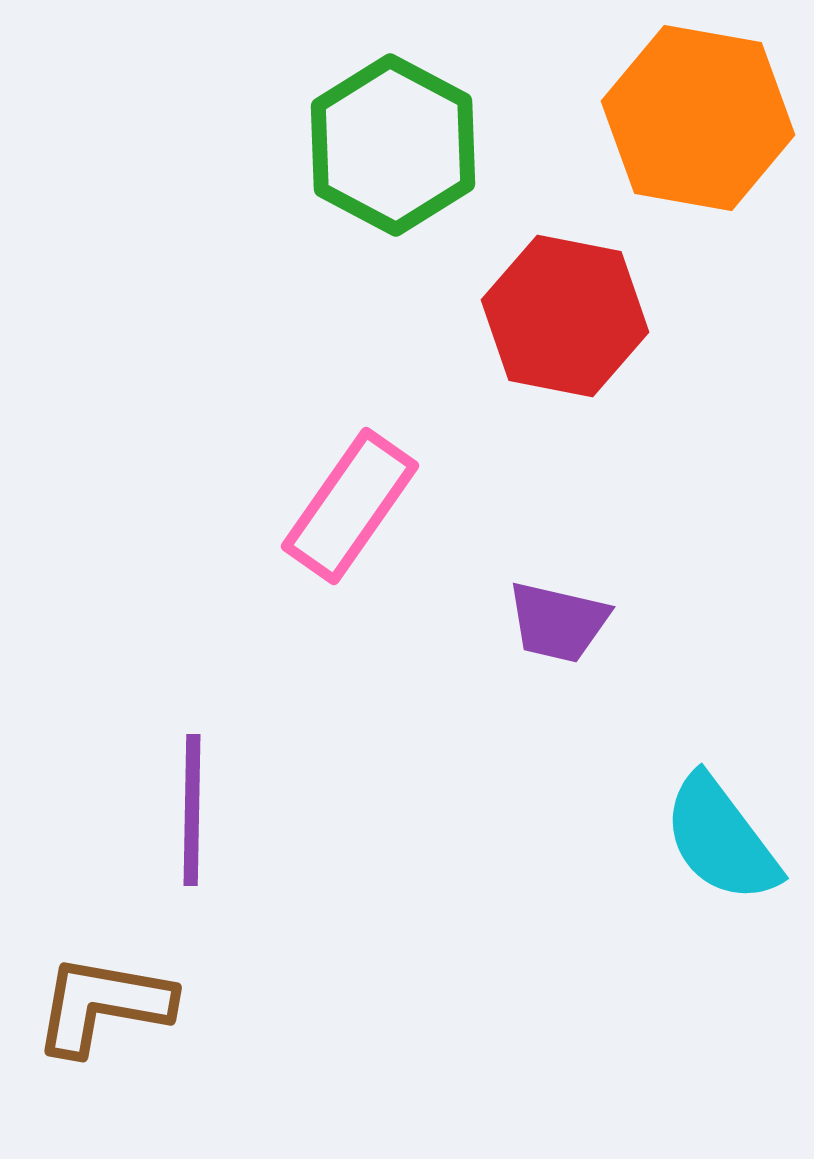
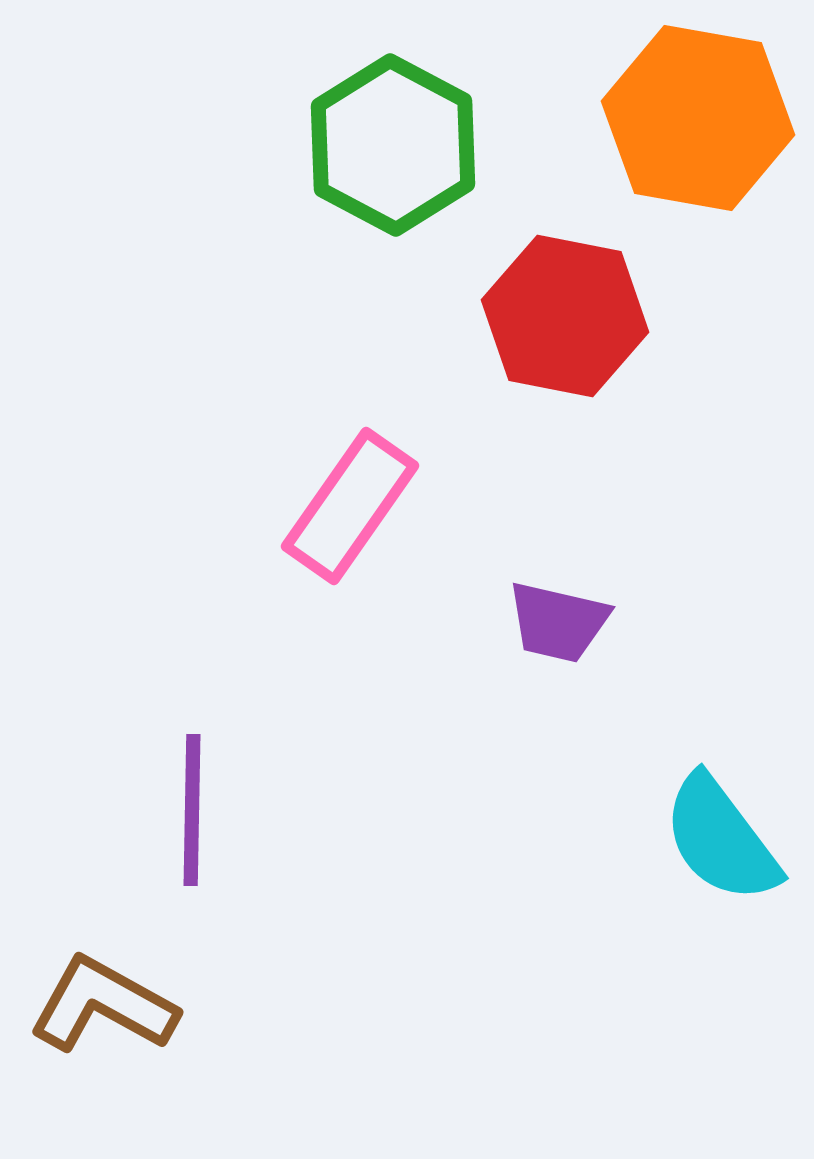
brown L-shape: rotated 19 degrees clockwise
